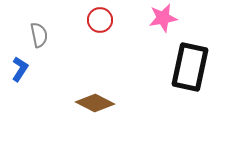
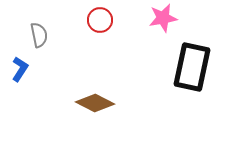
black rectangle: moved 2 px right
